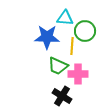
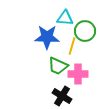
yellow line: rotated 12 degrees clockwise
